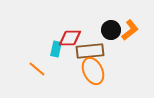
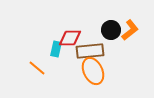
orange line: moved 1 px up
